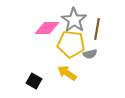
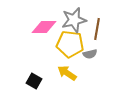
gray star: rotated 25 degrees clockwise
pink diamond: moved 3 px left, 1 px up
yellow pentagon: moved 1 px left
